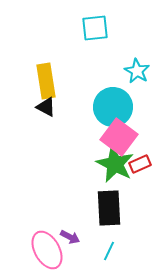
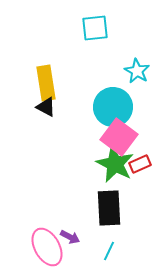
yellow rectangle: moved 2 px down
pink ellipse: moved 3 px up
